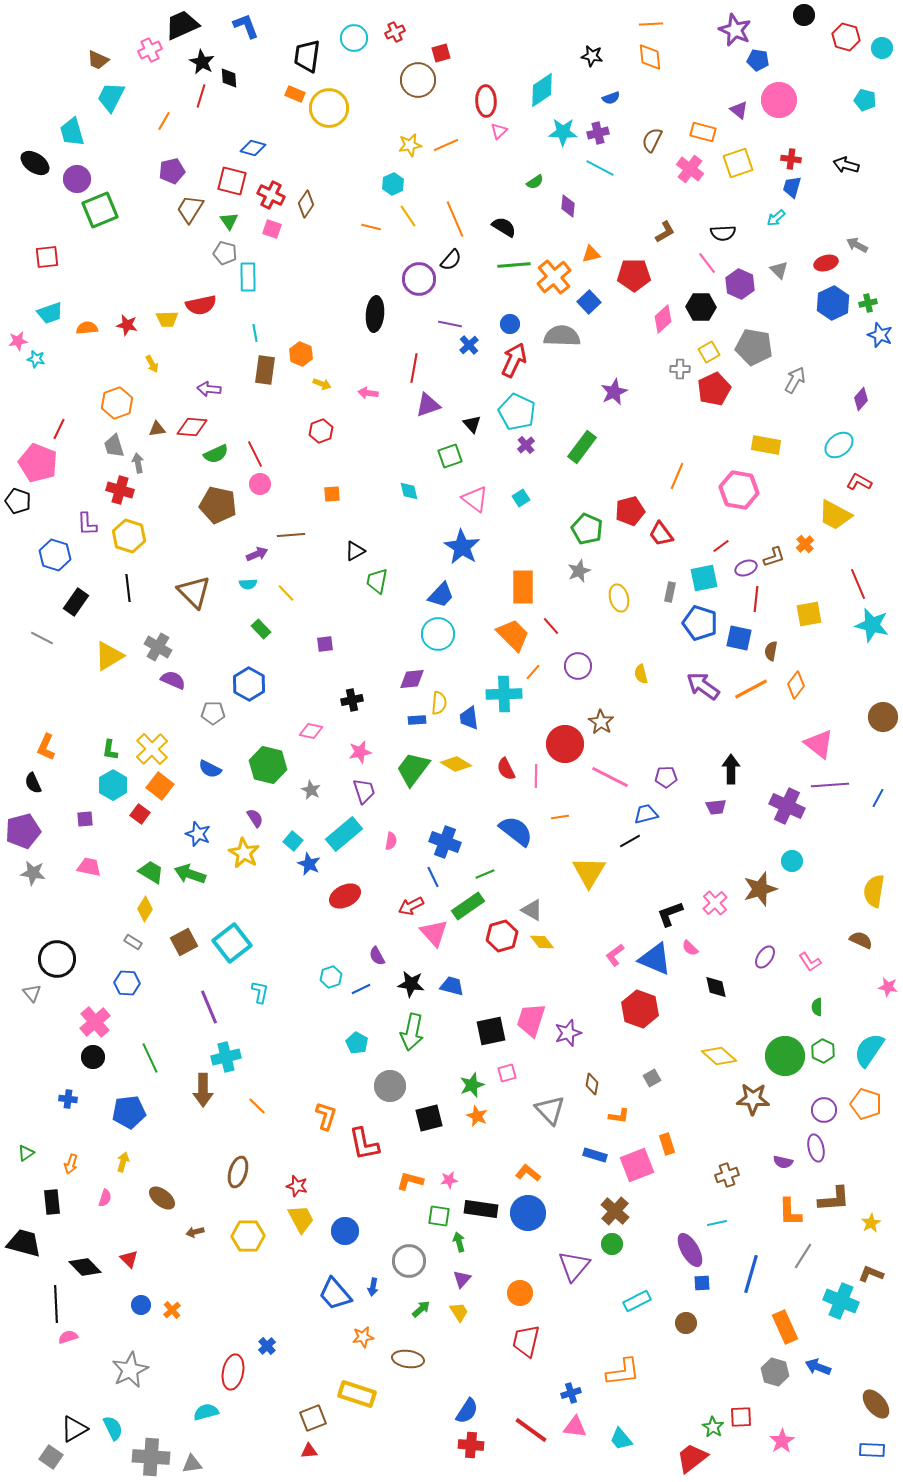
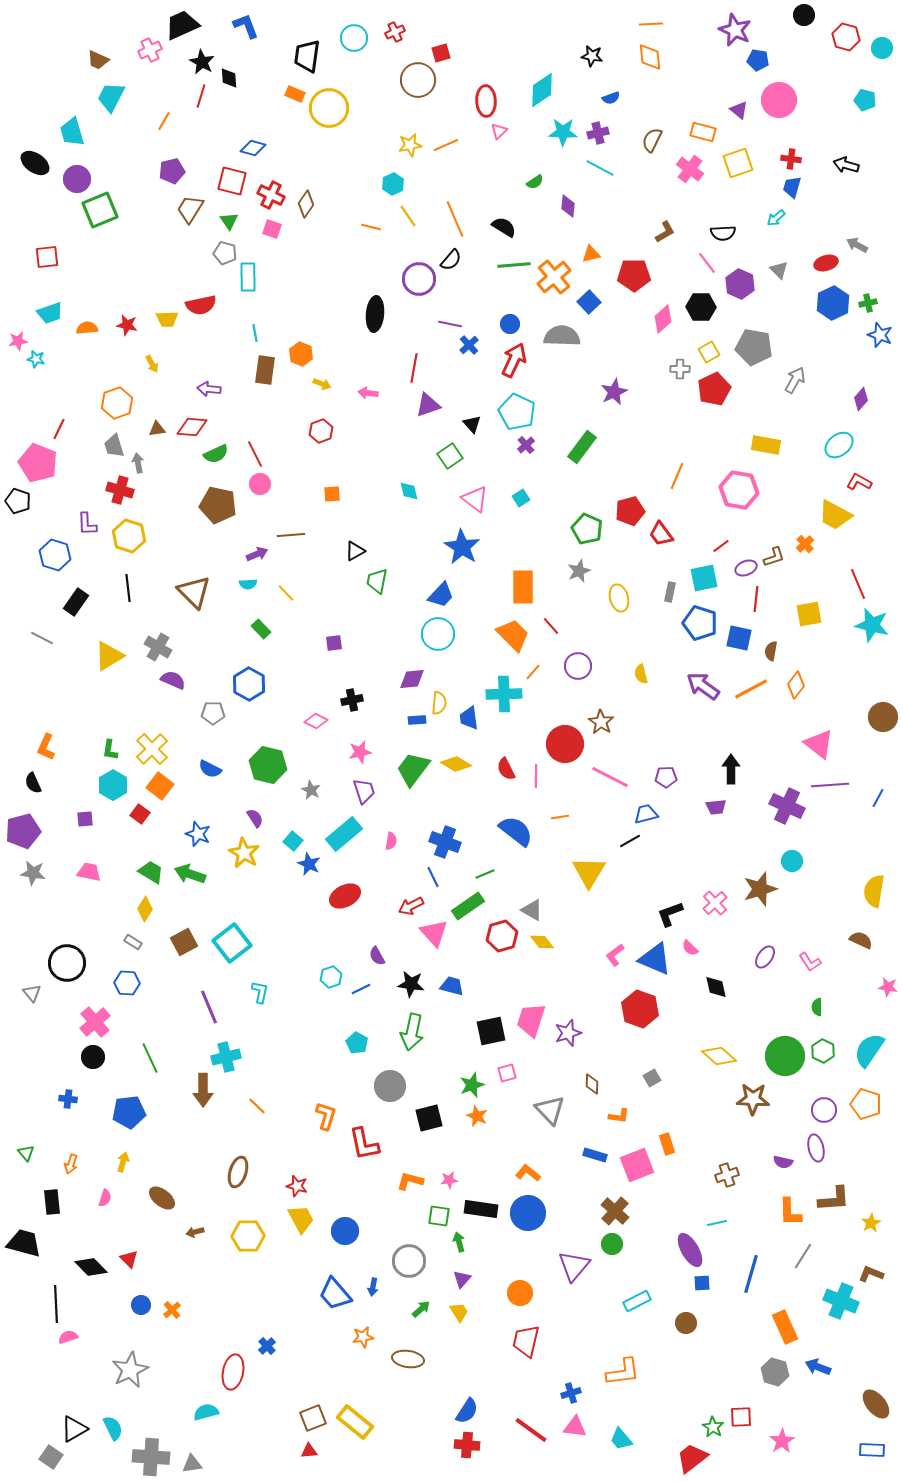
green square at (450, 456): rotated 15 degrees counterclockwise
purple square at (325, 644): moved 9 px right, 1 px up
pink diamond at (311, 731): moved 5 px right, 10 px up; rotated 15 degrees clockwise
pink trapezoid at (89, 867): moved 5 px down
black circle at (57, 959): moved 10 px right, 4 px down
brown diamond at (592, 1084): rotated 10 degrees counterclockwise
green triangle at (26, 1153): rotated 36 degrees counterclockwise
black diamond at (85, 1267): moved 6 px right
yellow rectangle at (357, 1394): moved 2 px left, 28 px down; rotated 21 degrees clockwise
red cross at (471, 1445): moved 4 px left
